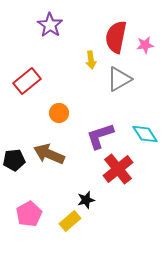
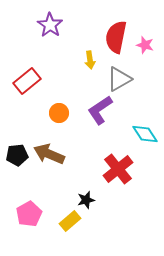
pink star: rotated 24 degrees clockwise
yellow arrow: moved 1 px left
purple L-shape: moved 26 px up; rotated 16 degrees counterclockwise
black pentagon: moved 3 px right, 5 px up
